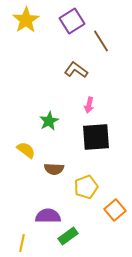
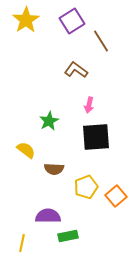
orange square: moved 1 px right, 14 px up
green rectangle: rotated 24 degrees clockwise
